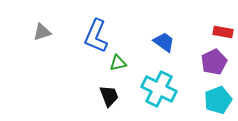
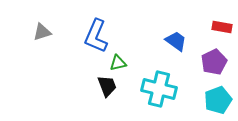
red rectangle: moved 1 px left, 5 px up
blue trapezoid: moved 12 px right, 1 px up
cyan cross: rotated 12 degrees counterclockwise
black trapezoid: moved 2 px left, 10 px up
